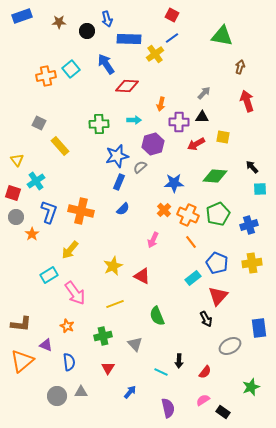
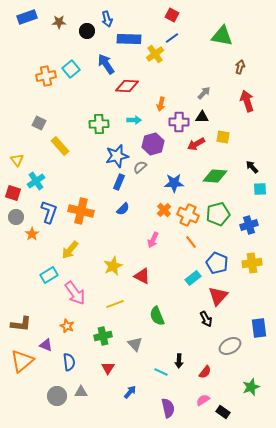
blue rectangle at (22, 16): moved 5 px right, 1 px down
green pentagon at (218, 214): rotated 10 degrees clockwise
